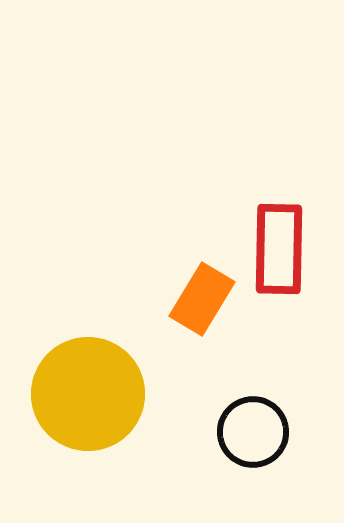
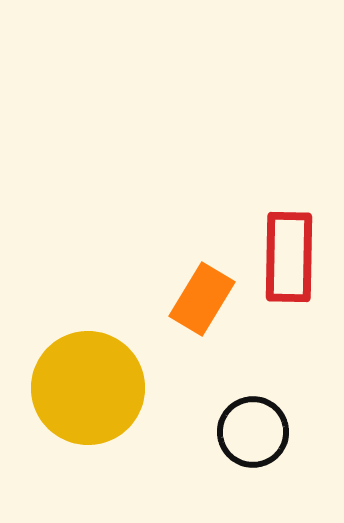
red rectangle: moved 10 px right, 8 px down
yellow circle: moved 6 px up
